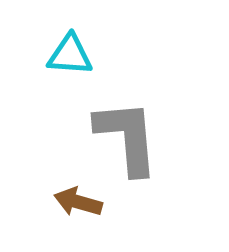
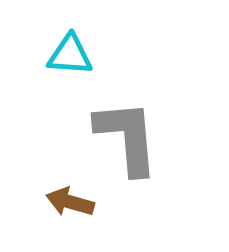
brown arrow: moved 8 px left
